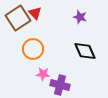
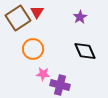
red triangle: moved 2 px right, 1 px up; rotated 16 degrees clockwise
purple star: rotated 24 degrees clockwise
